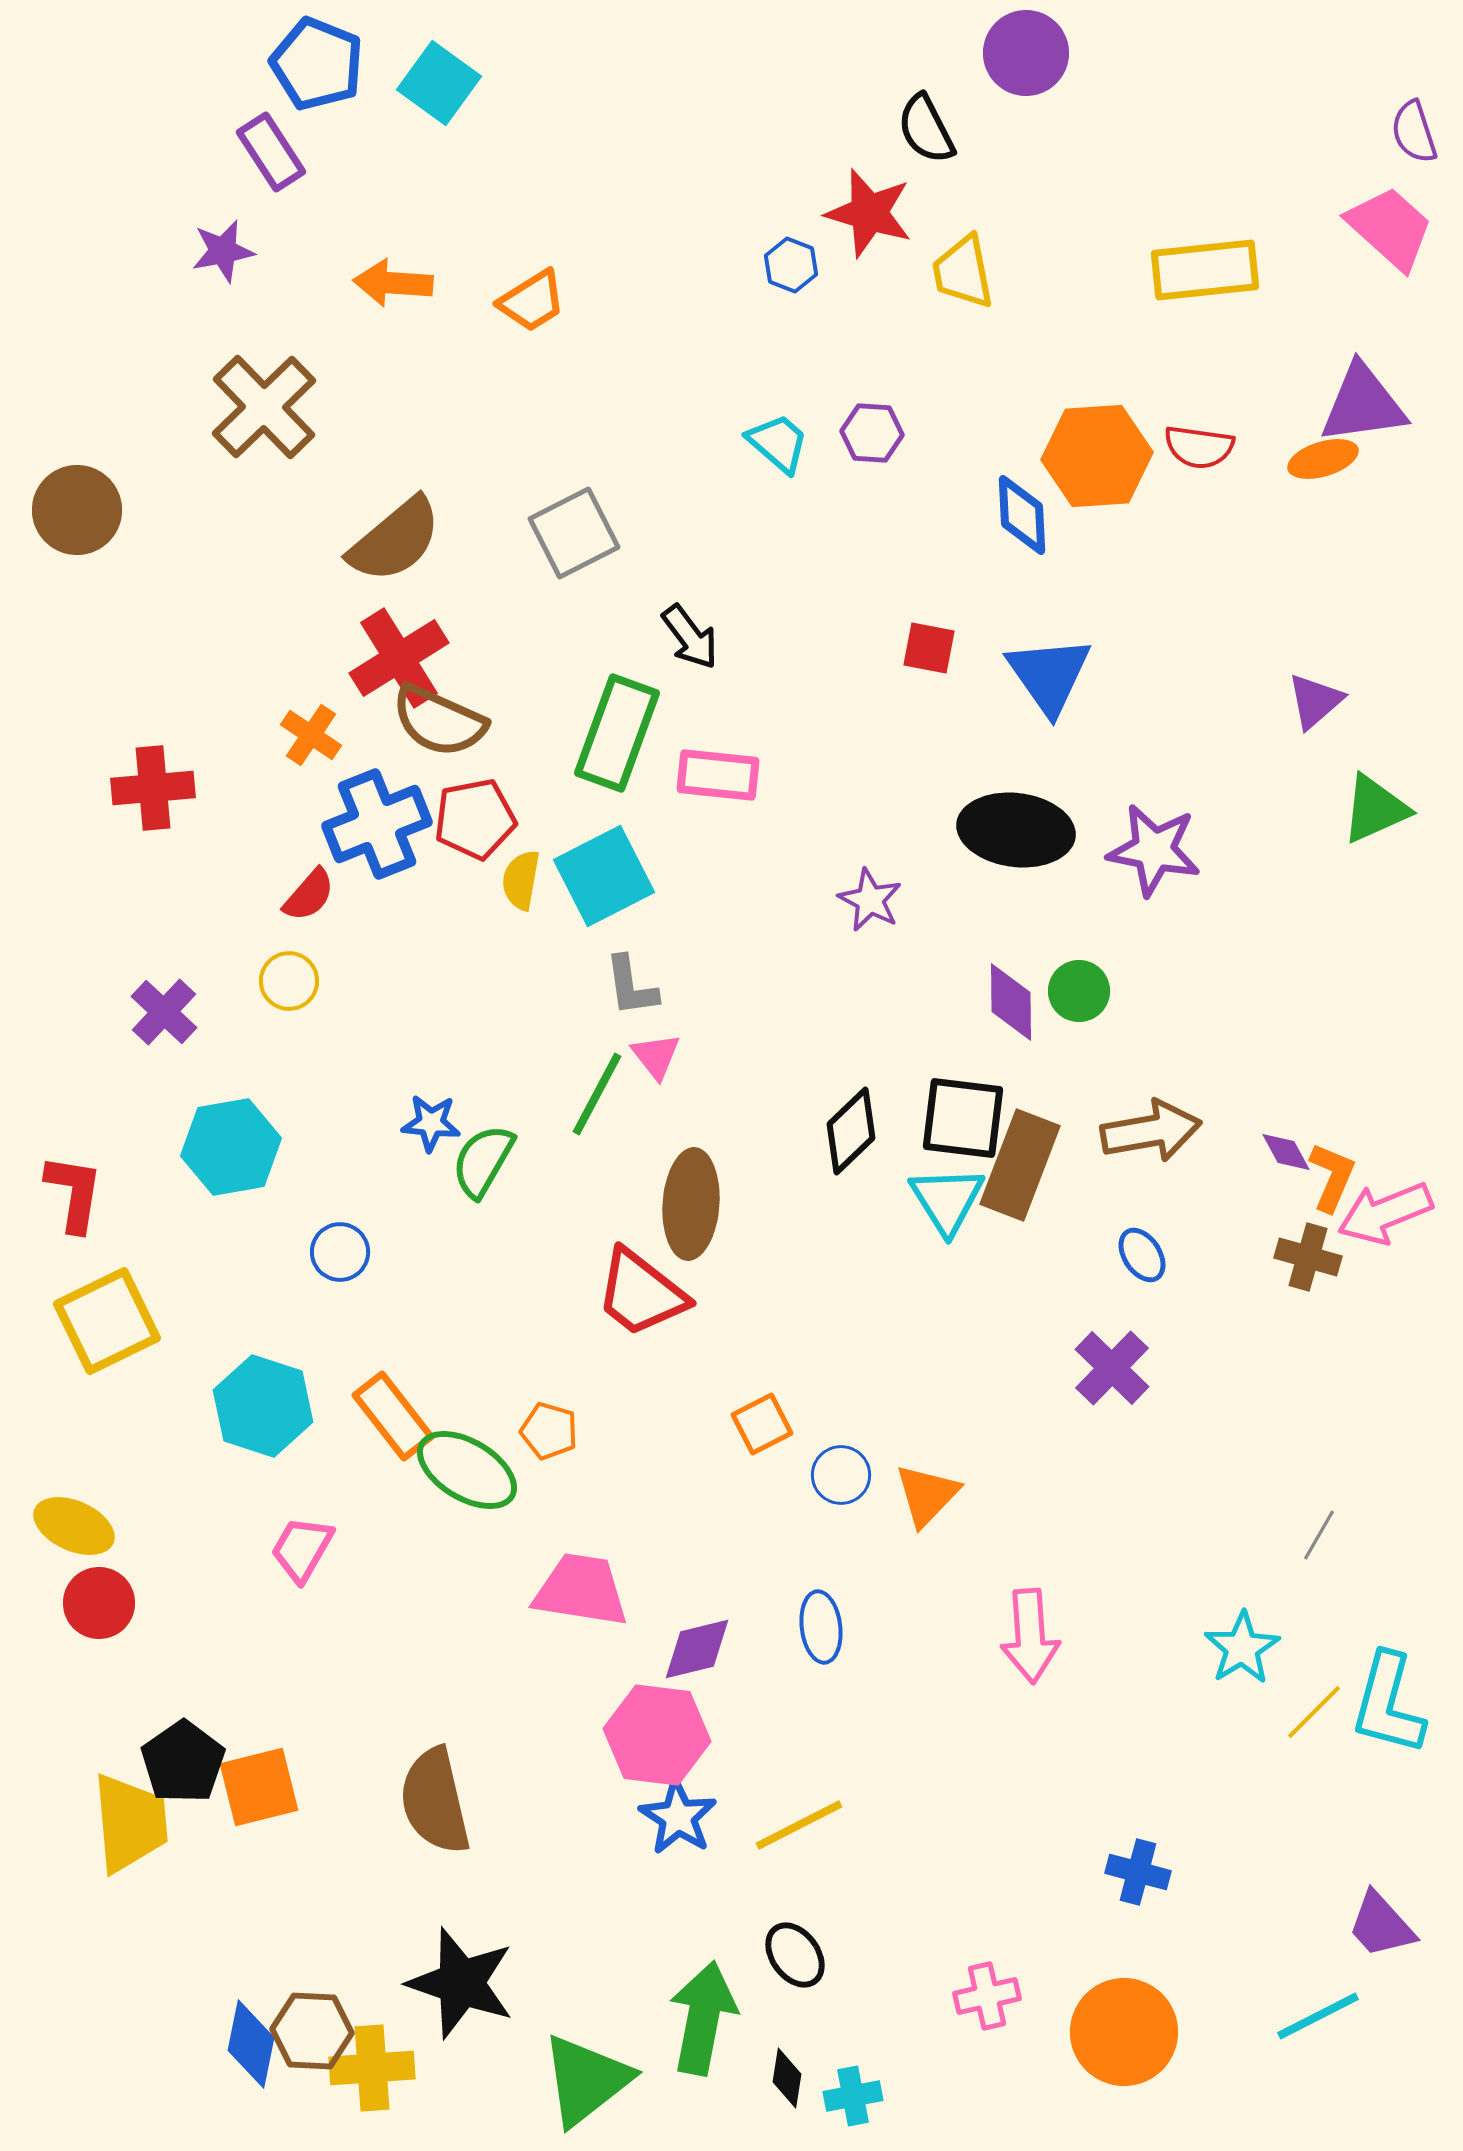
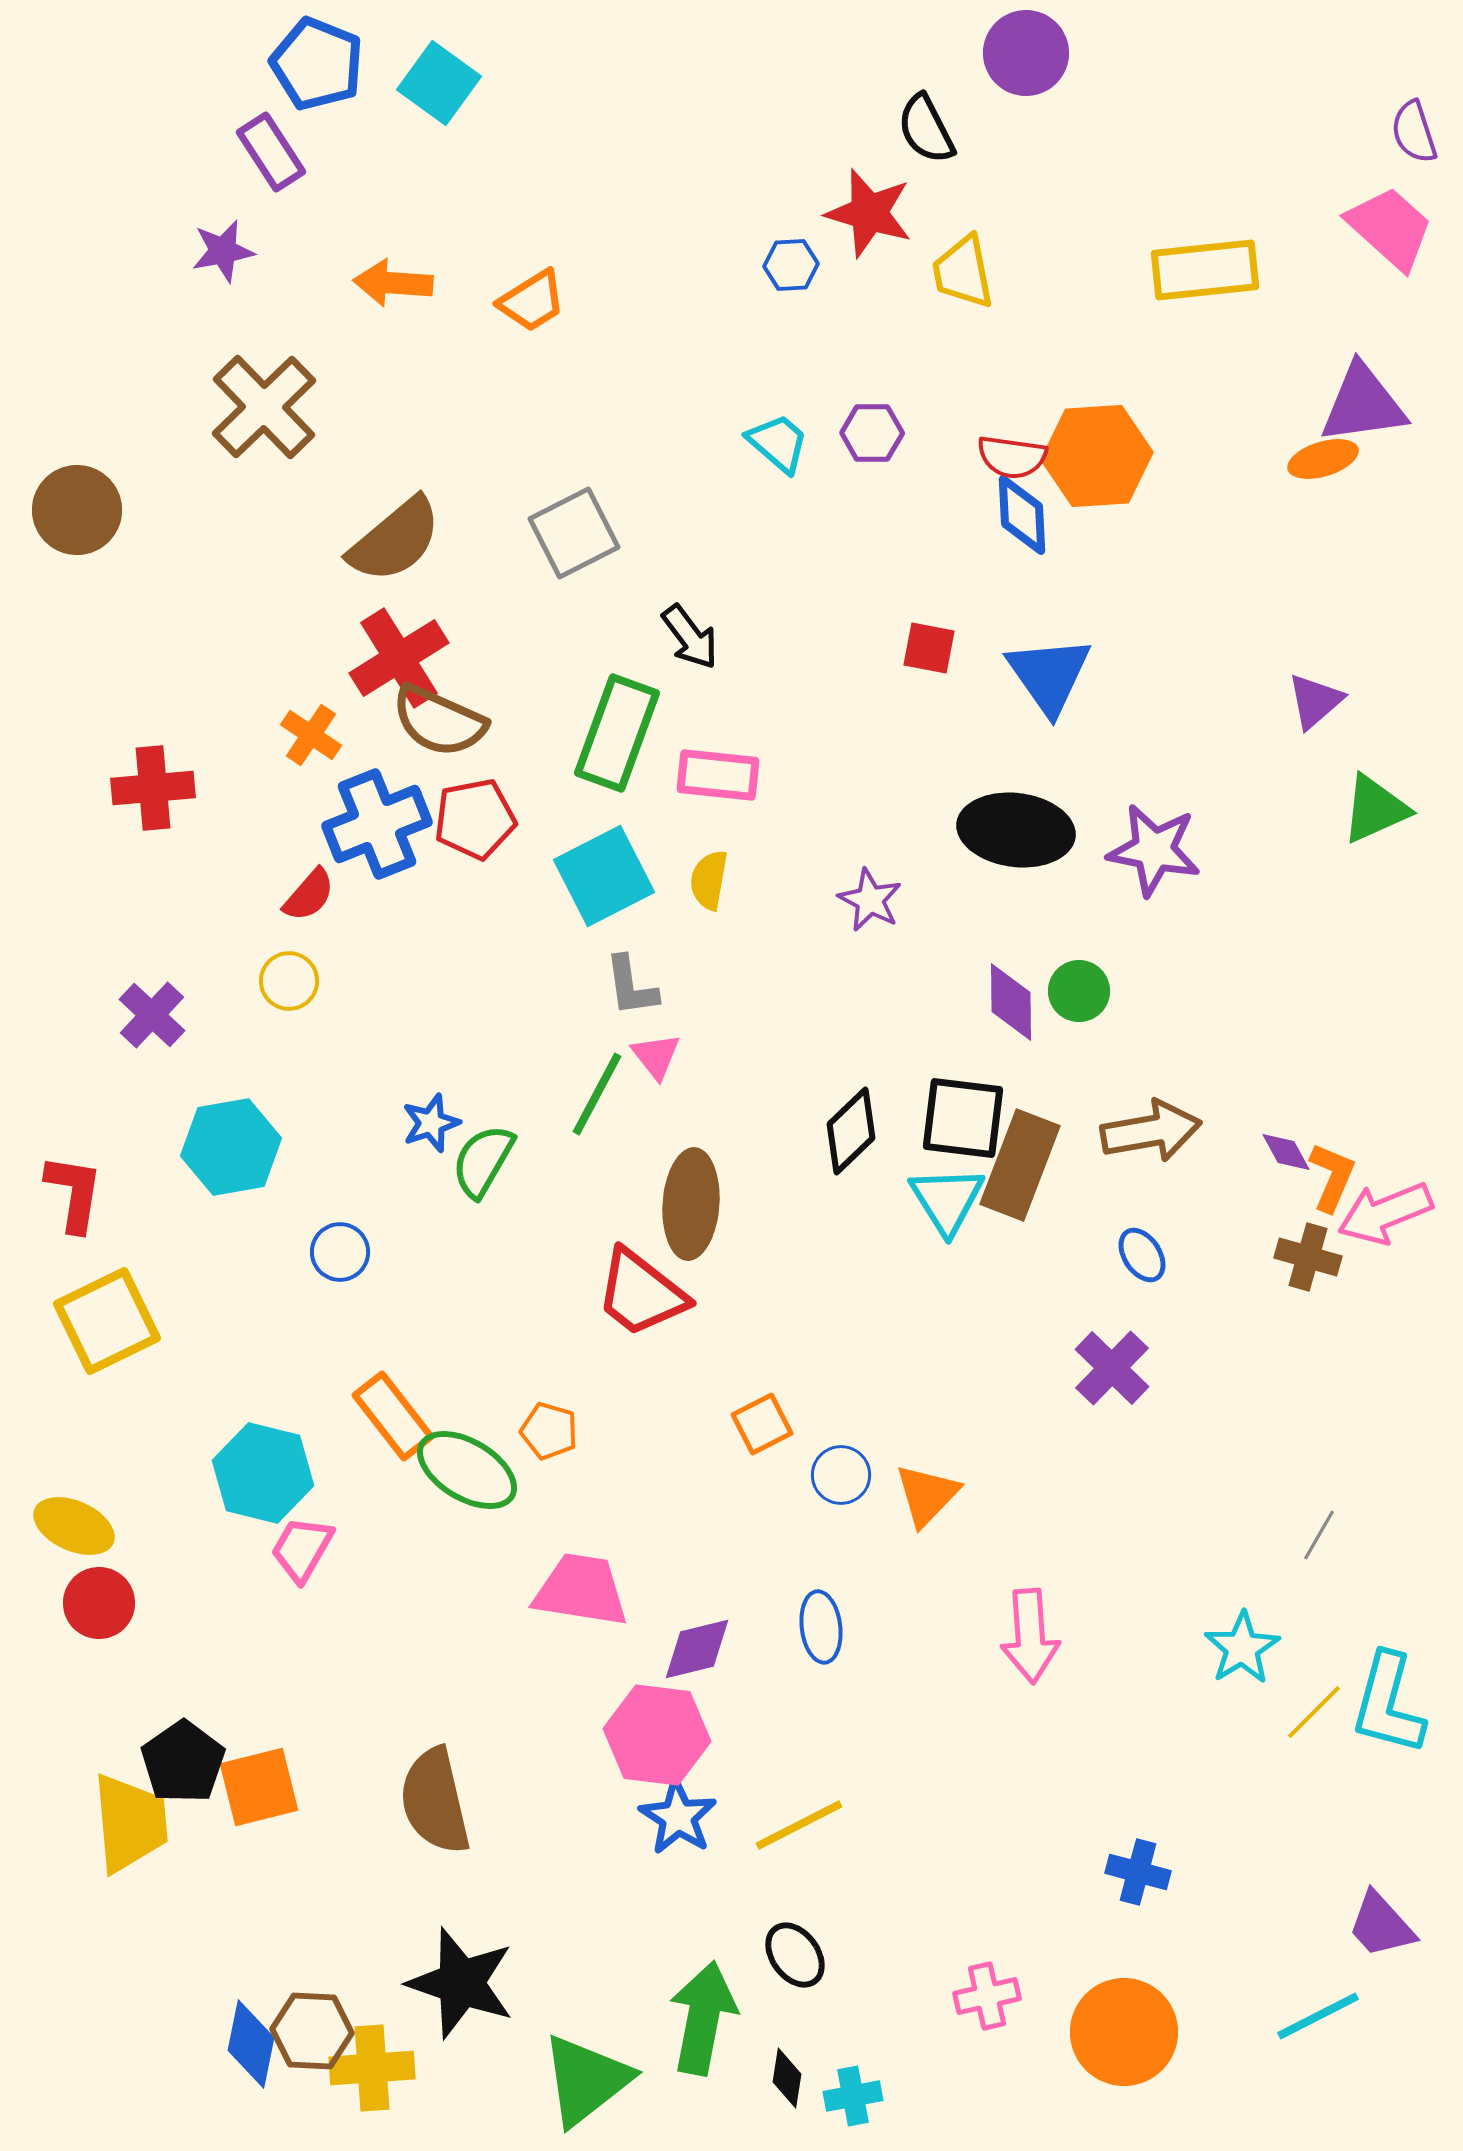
blue hexagon at (791, 265): rotated 24 degrees counterclockwise
purple hexagon at (872, 433): rotated 4 degrees counterclockwise
red semicircle at (1199, 447): moved 187 px left, 10 px down
yellow semicircle at (521, 880): moved 188 px right
purple cross at (164, 1012): moved 12 px left, 3 px down
blue star at (431, 1123): rotated 24 degrees counterclockwise
cyan hexagon at (263, 1406): moved 67 px down; rotated 4 degrees counterclockwise
